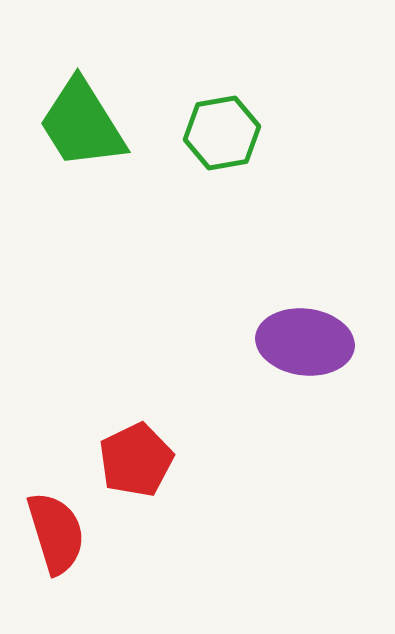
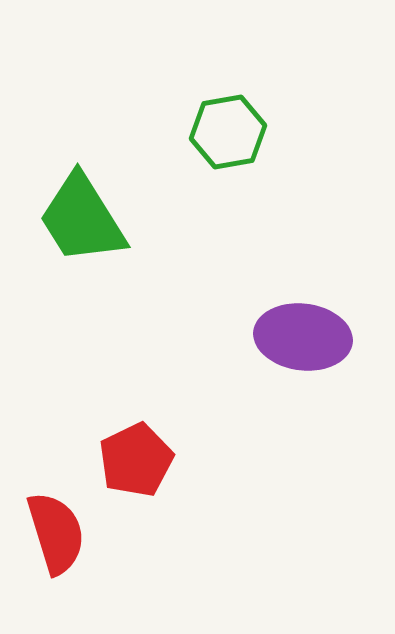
green trapezoid: moved 95 px down
green hexagon: moved 6 px right, 1 px up
purple ellipse: moved 2 px left, 5 px up
